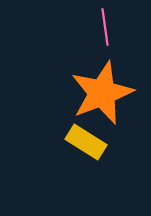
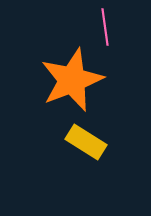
orange star: moved 30 px left, 13 px up
